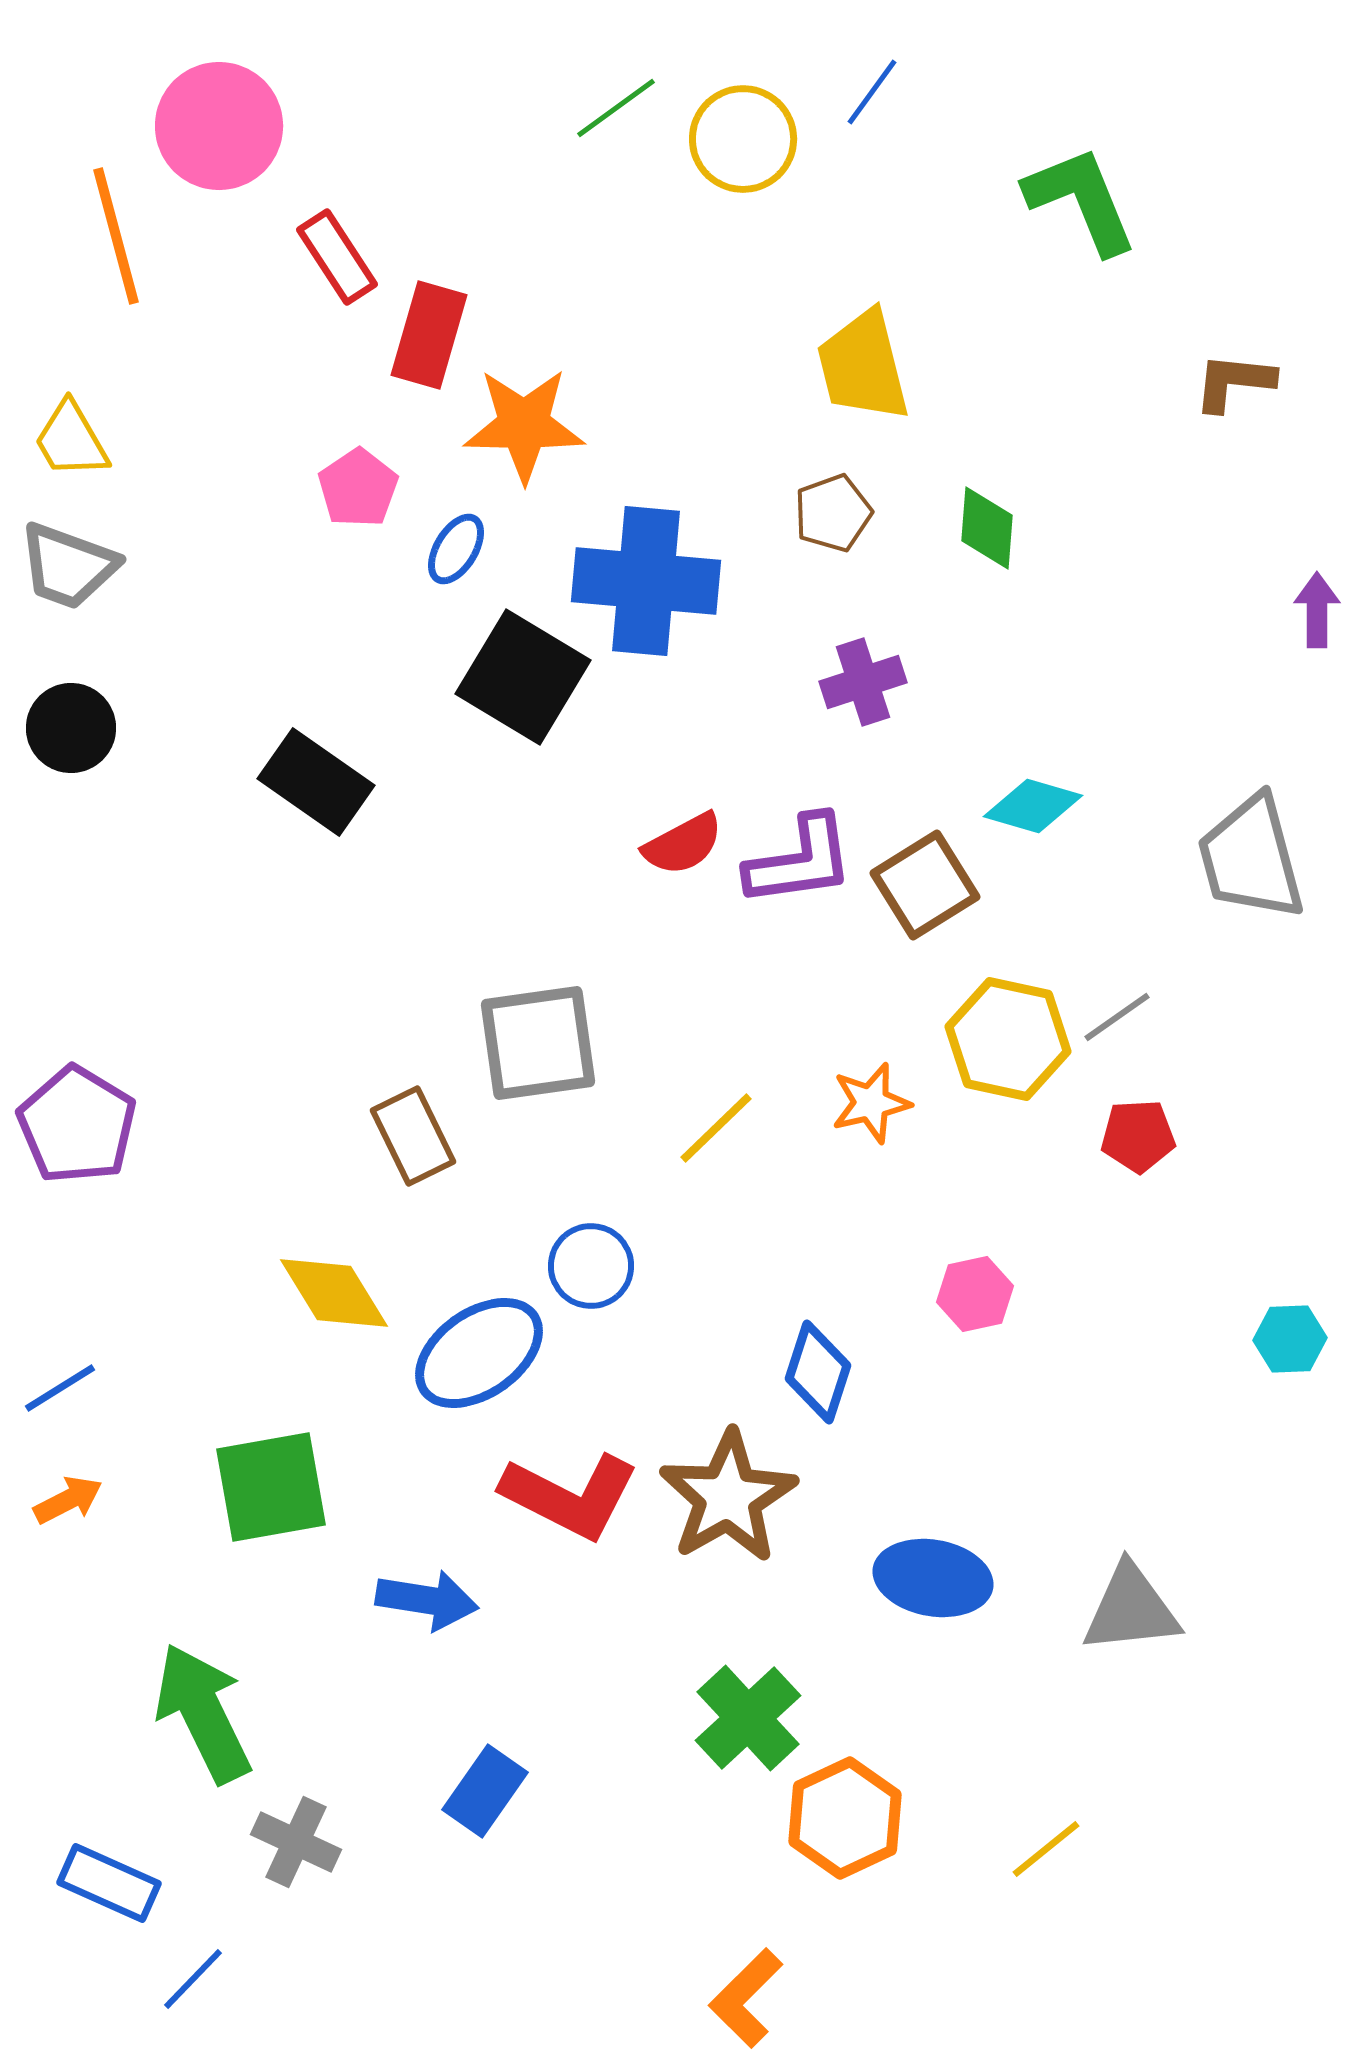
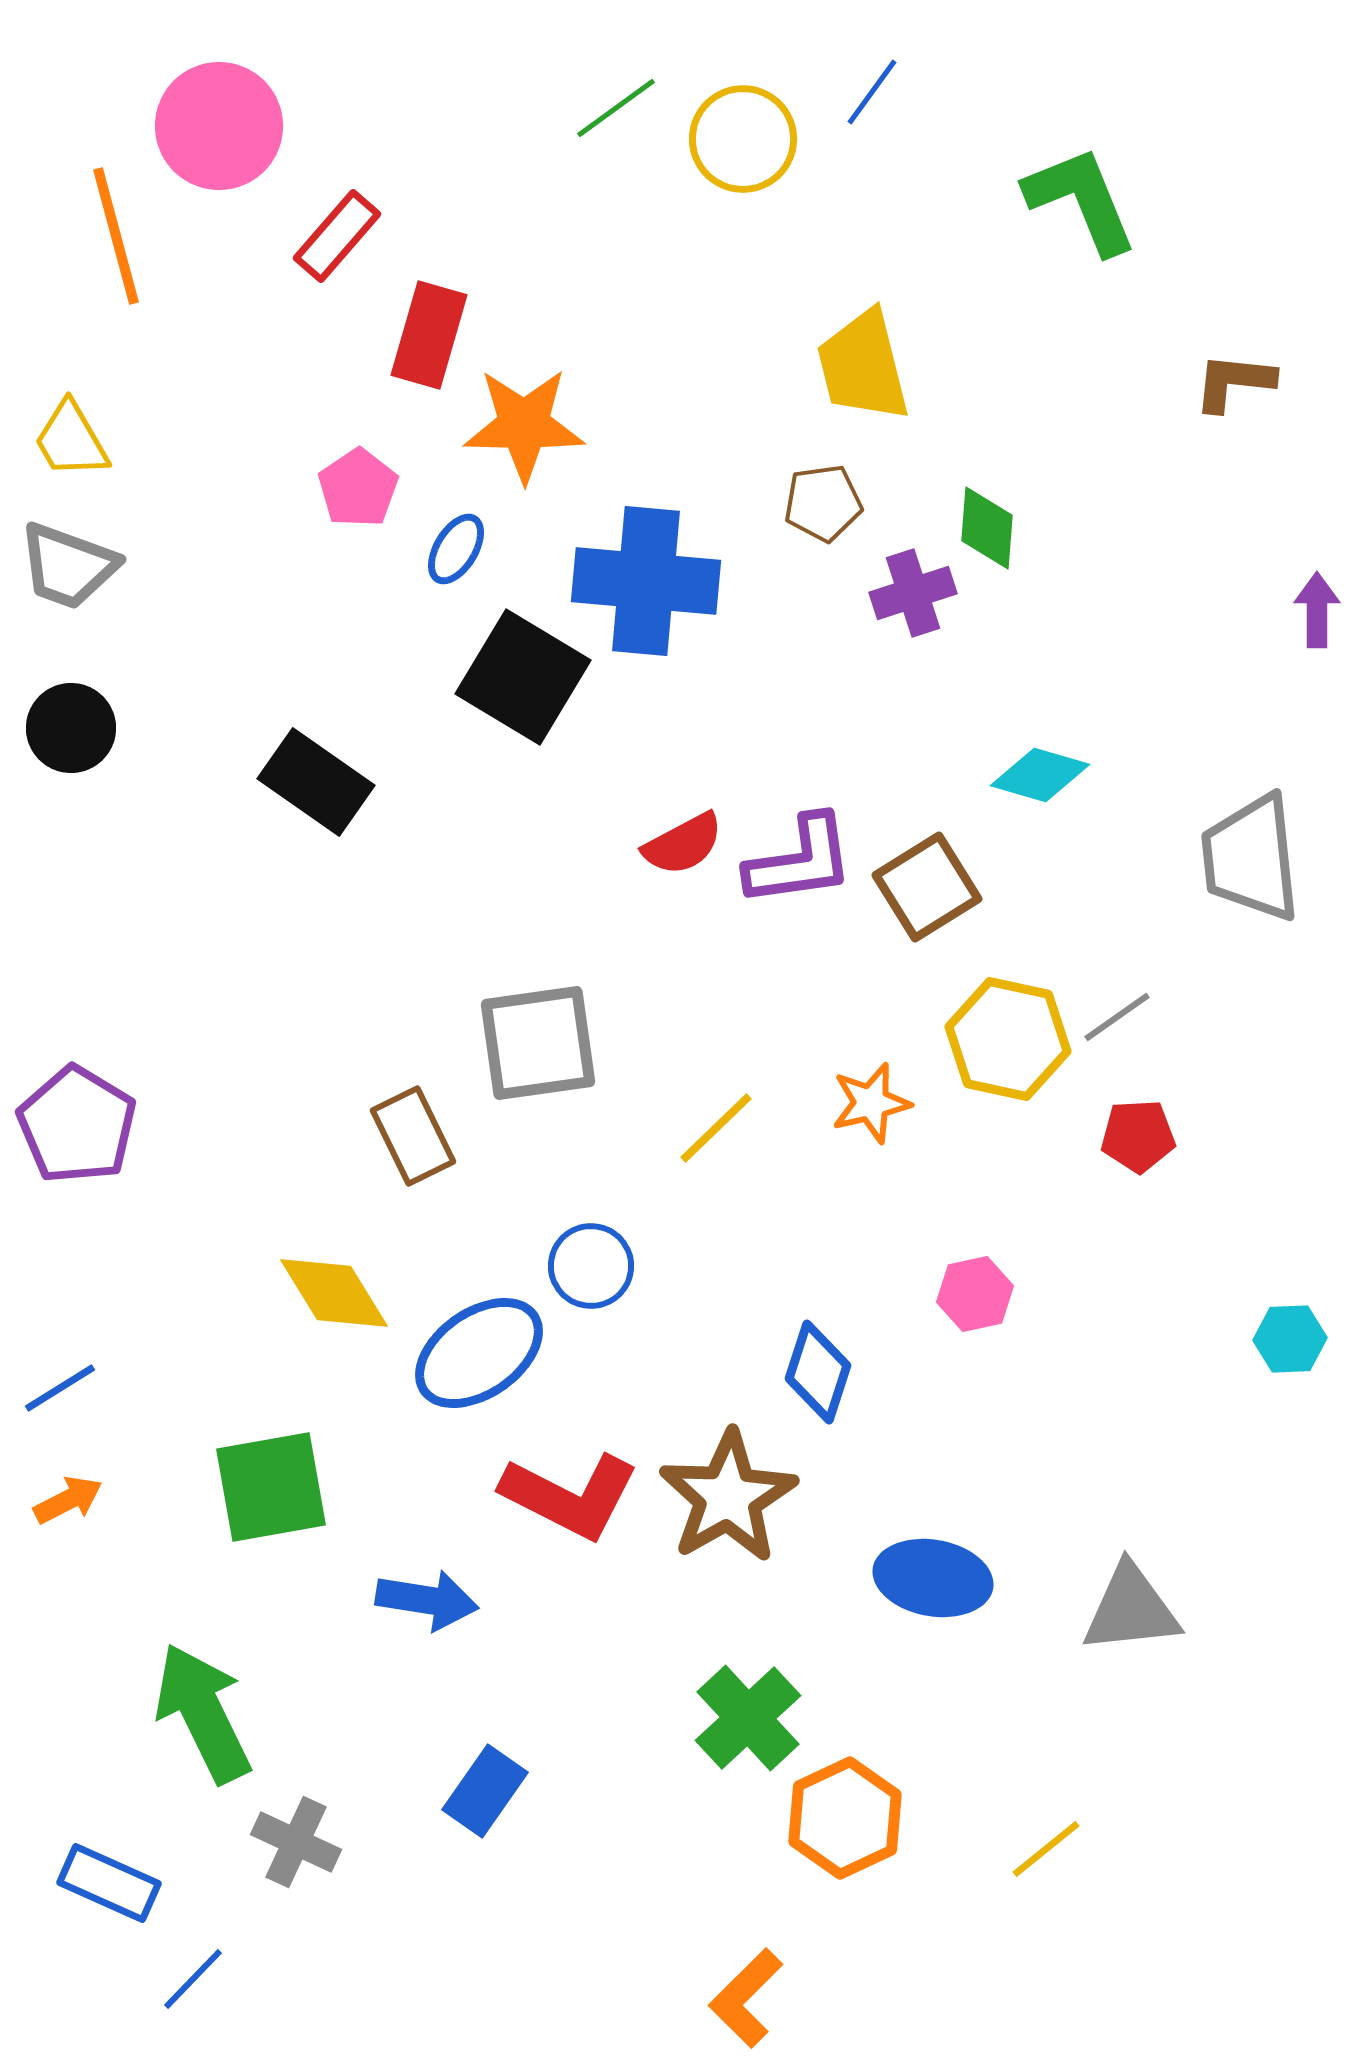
red rectangle at (337, 257): moved 21 px up; rotated 74 degrees clockwise
brown pentagon at (833, 513): moved 10 px left, 10 px up; rotated 12 degrees clockwise
purple cross at (863, 682): moved 50 px right, 89 px up
cyan diamond at (1033, 806): moved 7 px right, 31 px up
gray trapezoid at (1251, 858): rotated 9 degrees clockwise
brown square at (925, 885): moved 2 px right, 2 px down
